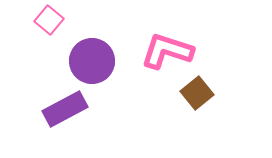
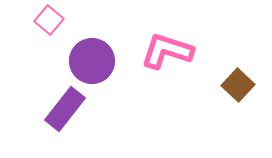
brown square: moved 41 px right, 8 px up; rotated 8 degrees counterclockwise
purple rectangle: rotated 24 degrees counterclockwise
